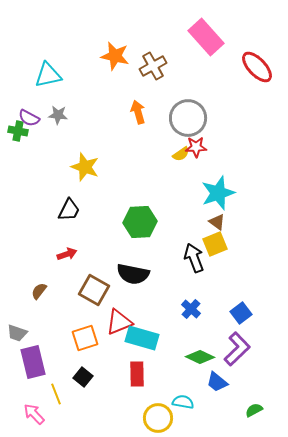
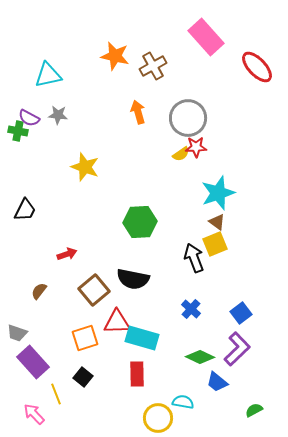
black trapezoid: moved 44 px left
black semicircle: moved 5 px down
brown square: rotated 20 degrees clockwise
red triangle: moved 2 px left; rotated 20 degrees clockwise
purple rectangle: rotated 28 degrees counterclockwise
